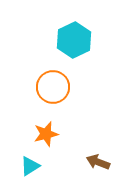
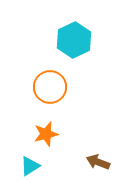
orange circle: moved 3 px left
